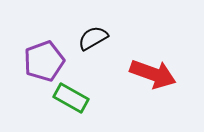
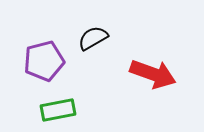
purple pentagon: rotated 6 degrees clockwise
green rectangle: moved 13 px left, 12 px down; rotated 40 degrees counterclockwise
